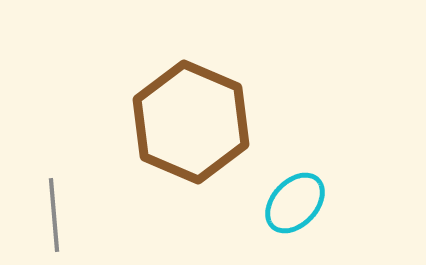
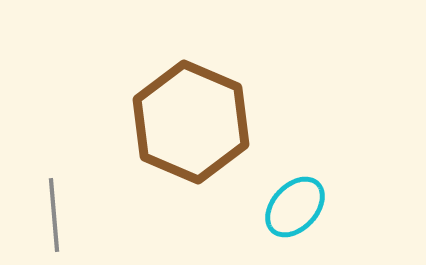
cyan ellipse: moved 4 px down
